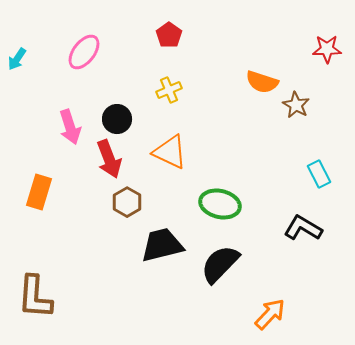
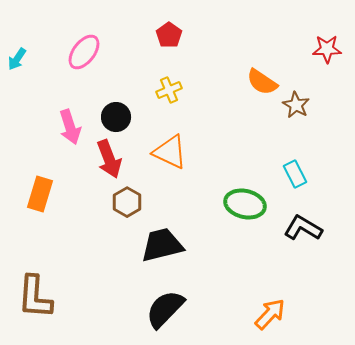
orange semicircle: rotated 16 degrees clockwise
black circle: moved 1 px left, 2 px up
cyan rectangle: moved 24 px left
orange rectangle: moved 1 px right, 2 px down
green ellipse: moved 25 px right
black semicircle: moved 55 px left, 45 px down
